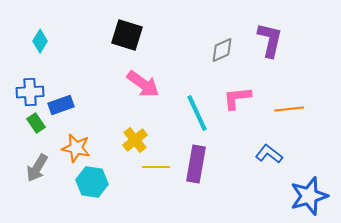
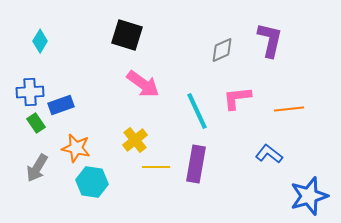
cyan line: moved 2 px up
